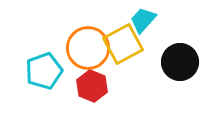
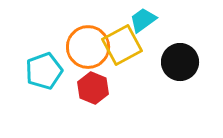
cyan trapezoid: rotated 12 degrees clockwise
yellow square: moved 1 px left, 1 px down
orange circle: moved 1 px up
red hexagon: moved 1 px right, 2 px down
